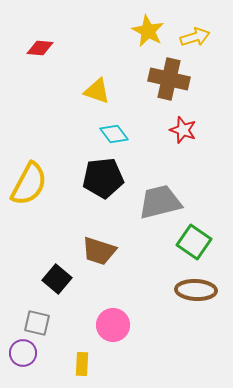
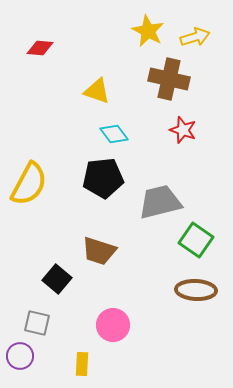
green square: moved 2 px right, 2 px up
purple circle: moved 3 px left, 3 px down
